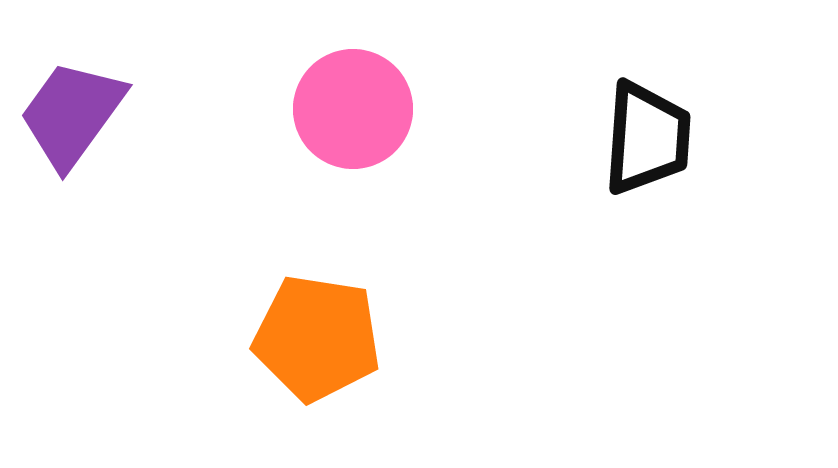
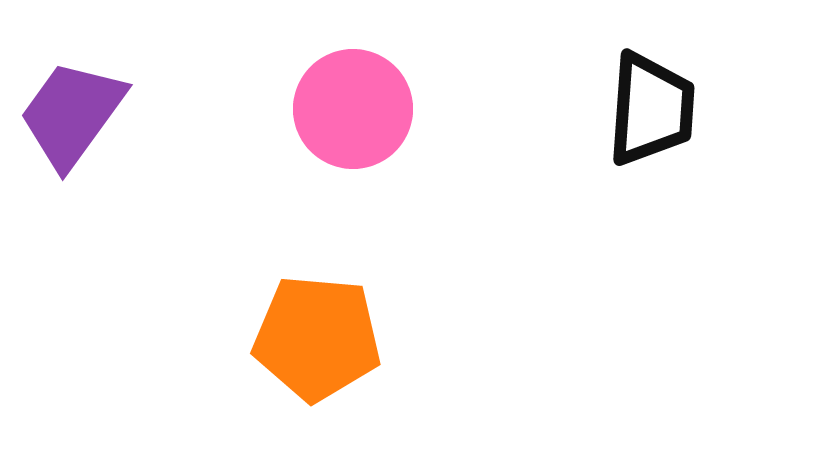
black trapezoid: moved 4 px right, 29 px up
orange pentagon: rotated 4 degrees counterclockwise
